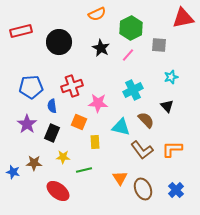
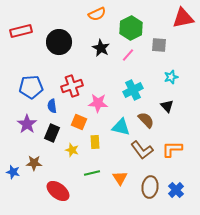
yellow star: moved 9 px right, 7 px up; rotated 16 degrees clockwise
green line: moved 8 px right, 3 px down
brown ellipse: moved 7 px right, 2 px up; rotated 30 degrees clockwise
